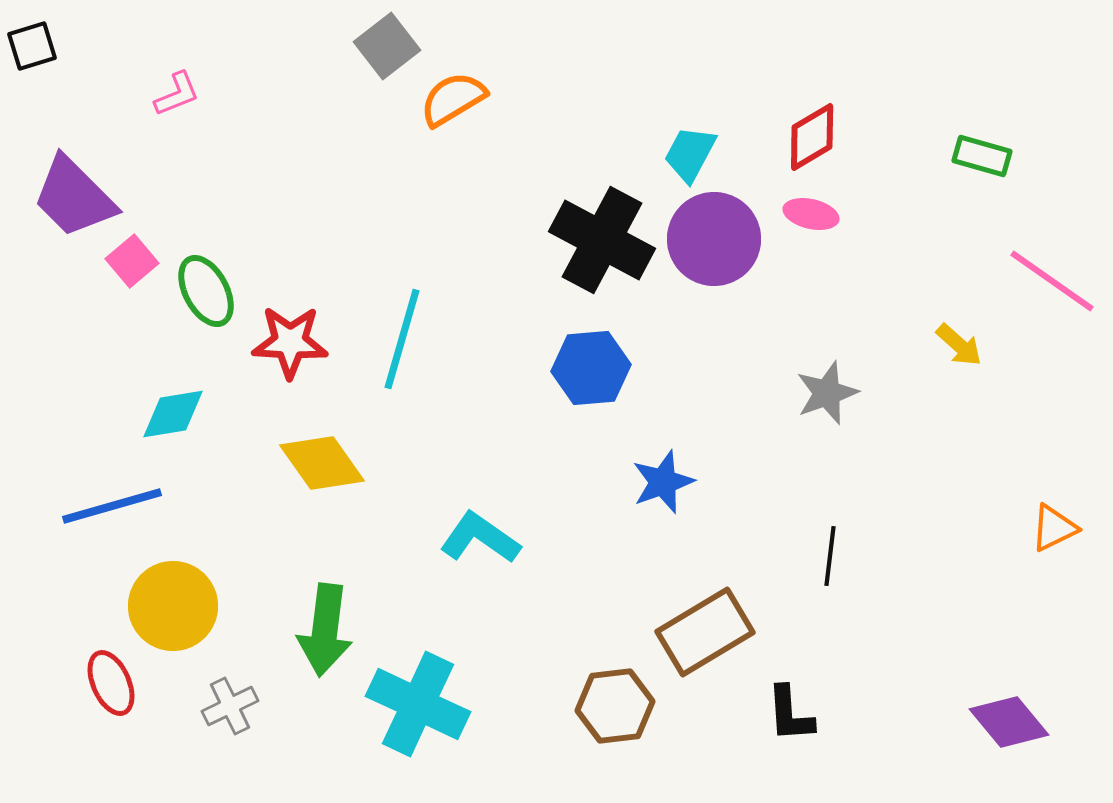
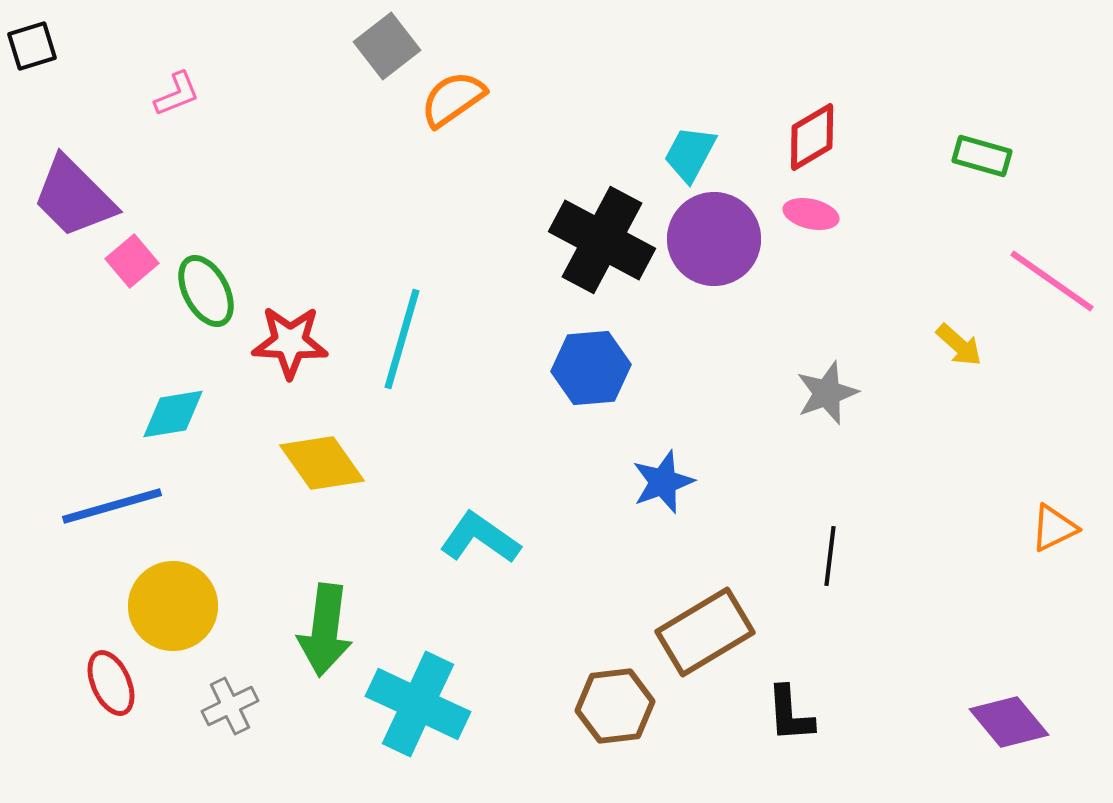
orange semicircle: rotated 4 degrees counterclockwise
